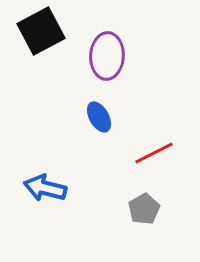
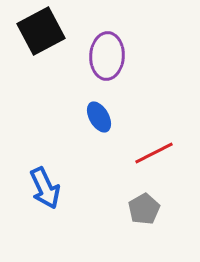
blue arrow: rotated 129 degrees counterclockwise
